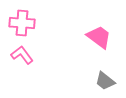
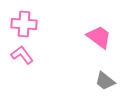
pink cross: moved 2 px right, 1 px down
